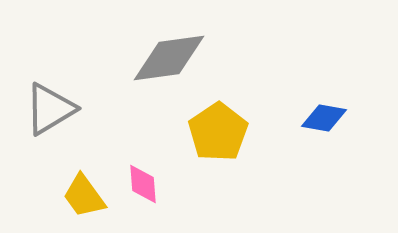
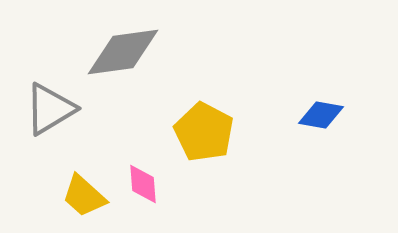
gray diamond: moved 46 px left, 6 px up
blue diamond: moved 3 px left, 3 px up
yellow pentagon: moved 14 px left; rotated 10 degrees counterclockwise
yellow trapezoid: rotated 12 degrees counterclockwise
